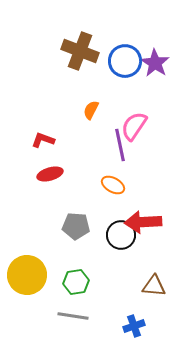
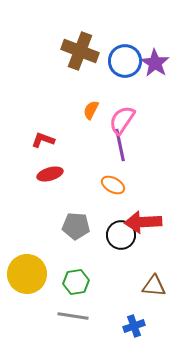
pink semicircle: moved 12 px left, 6 px up
yellow circle: moved 1 px up
